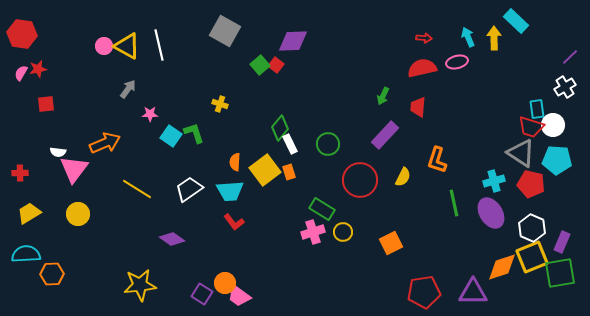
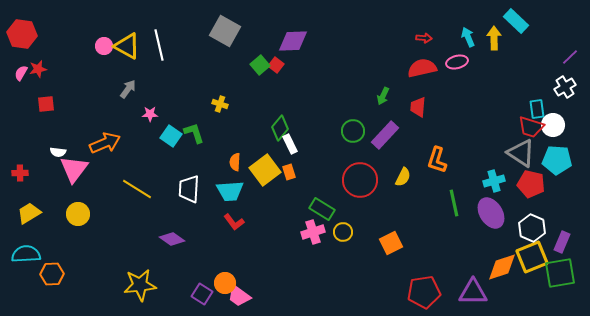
green circle at (328, 144): moved 25 px right, 13 px up
white trapezoid at (189, 189): rotated 52 degrees counterclockwise
